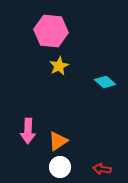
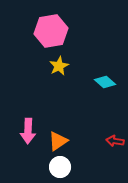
pink hexagon: rotated 16 degrees counterclockwise
red arrow: moved 13 px right, 28 px up
